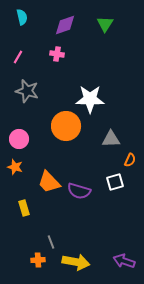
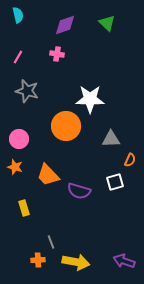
cyan semicircle: moved 4 px left, 2 px up
green triangle: moved 2 px right, 1 px up; rotated 18 degrees counterclockwise
orange trapezoid: moved 1 px left, 7 px up
